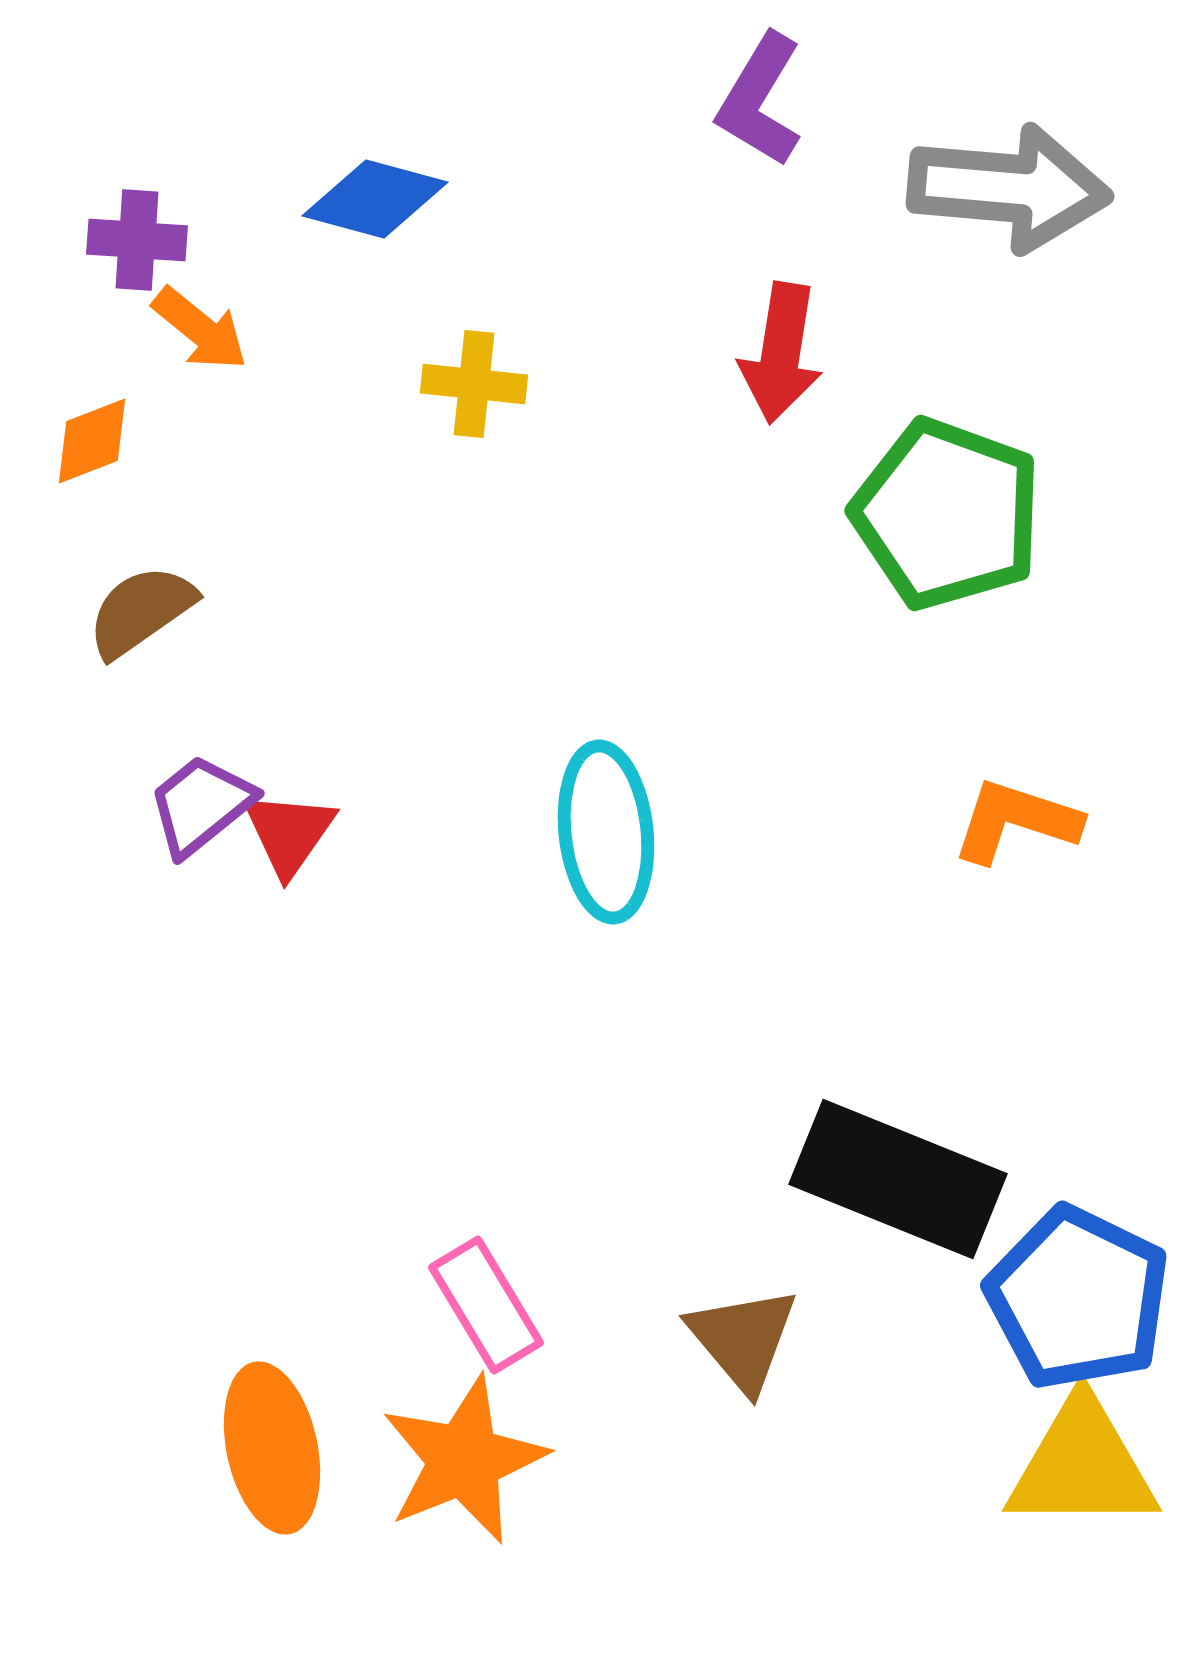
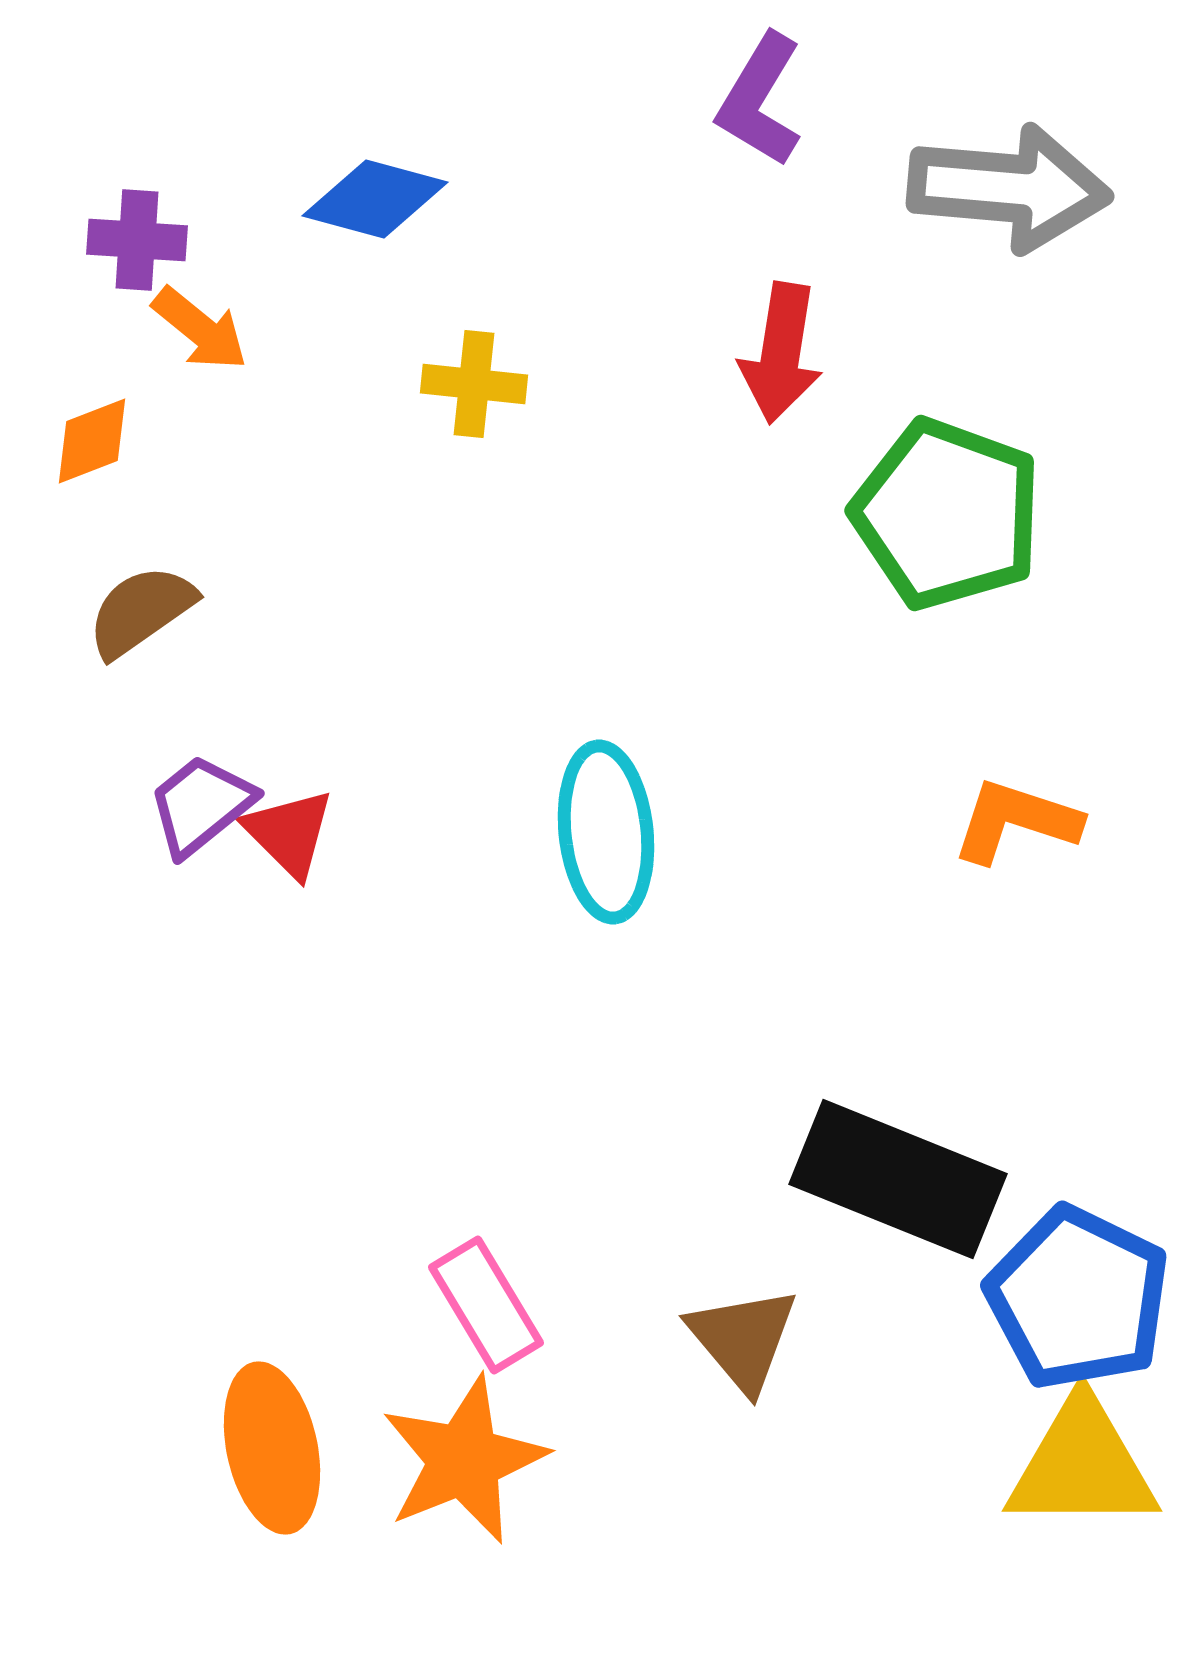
red triangle: rotated 20 degrees counterclockwise
